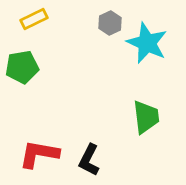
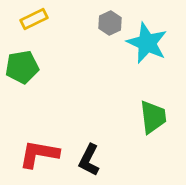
green trapezoid: moved 7 px right
